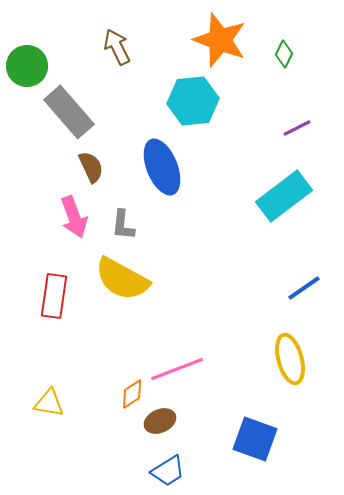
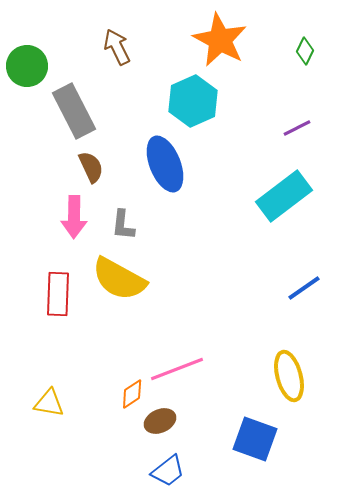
orange star: rotated 8 degrees clockwise
green diamond: moved 21 px right, 3 px up
cyan hexagon: rotated 18 degrees counterclockwise
gray rectangle: moved 5 px right, 1 px up; rotated 14 degrees clockwise
blue ellipse: moved 3 px right, 3 px up
pink arrow: rotated 21 degrees clockwise
yellow semicircle: moved 3 px left
red rectangle: moved 4 px right, 2 px up; rotated 6 degrees counterclockwise
yellow ellipse: moved 1 px left, 17 px down
blue trapezoid: rotated 6 degrees counterclockwise
